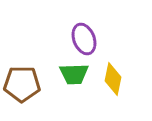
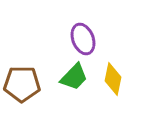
purple ellipse: moved 1 px left
green trapezoid: moved 3 px down; rotated 44 degrees counterclockwise
